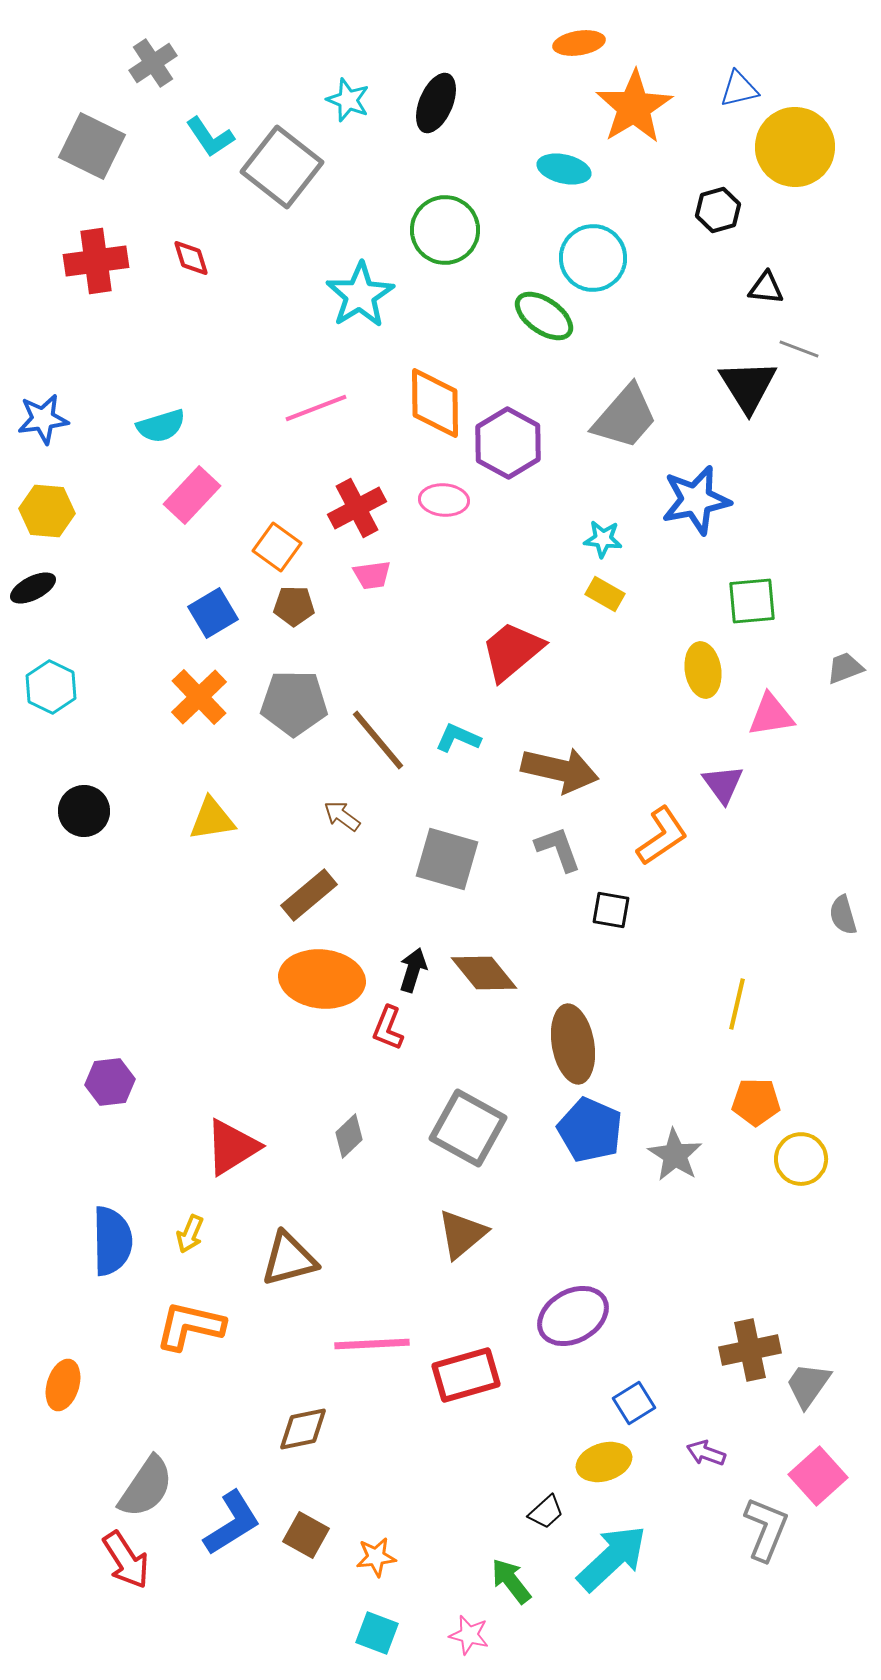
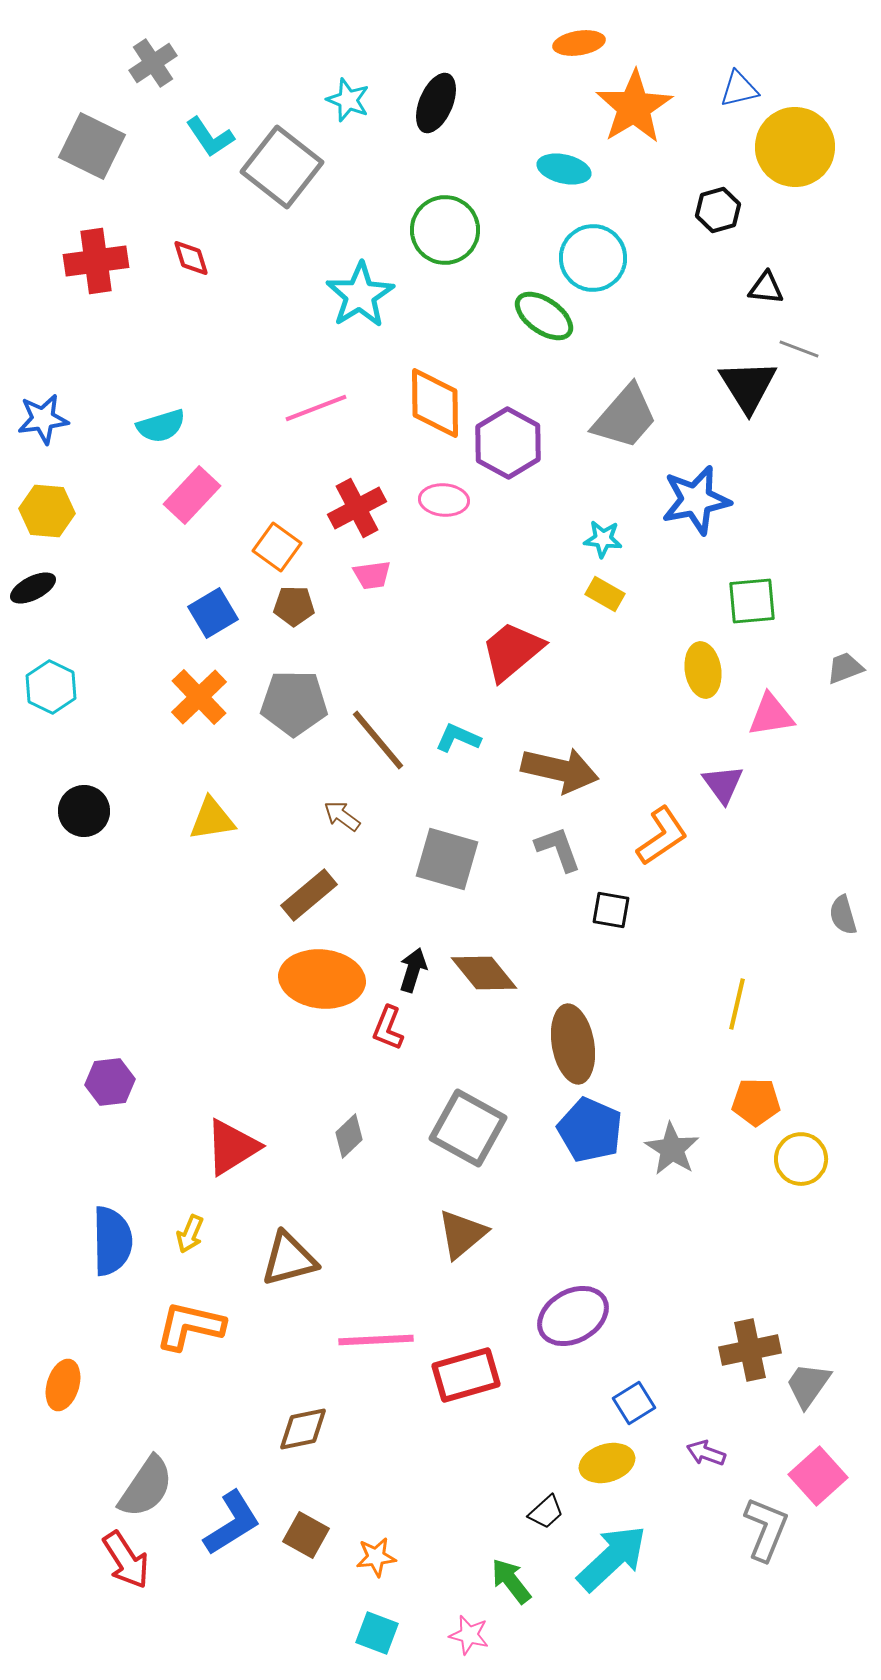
gray star at (675, 1155): moved 3 px left, 6 px up
pink line at (372, 1344): moved 4 px right, 4 px up
yellow ellipse at (604, 1462): moved 3 px right, 1 px down
